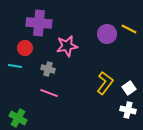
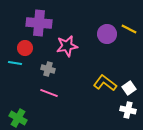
cyan line: moved 3 px up
yellow L-shape: rotated 90 degrees counterclockwise
